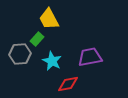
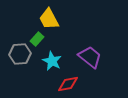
purple trapezoid: rotated 50 degrees clockwise
